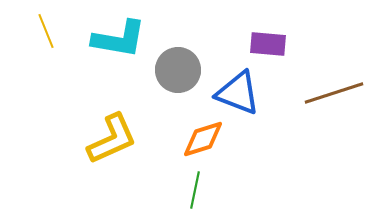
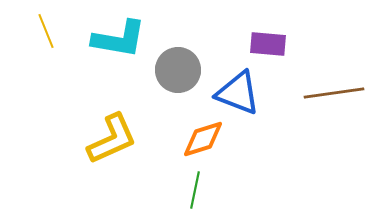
brown line: rotated 10 degrees clockwise
